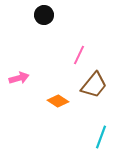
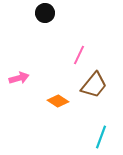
black circle: moved 1 px right, 2 px up
